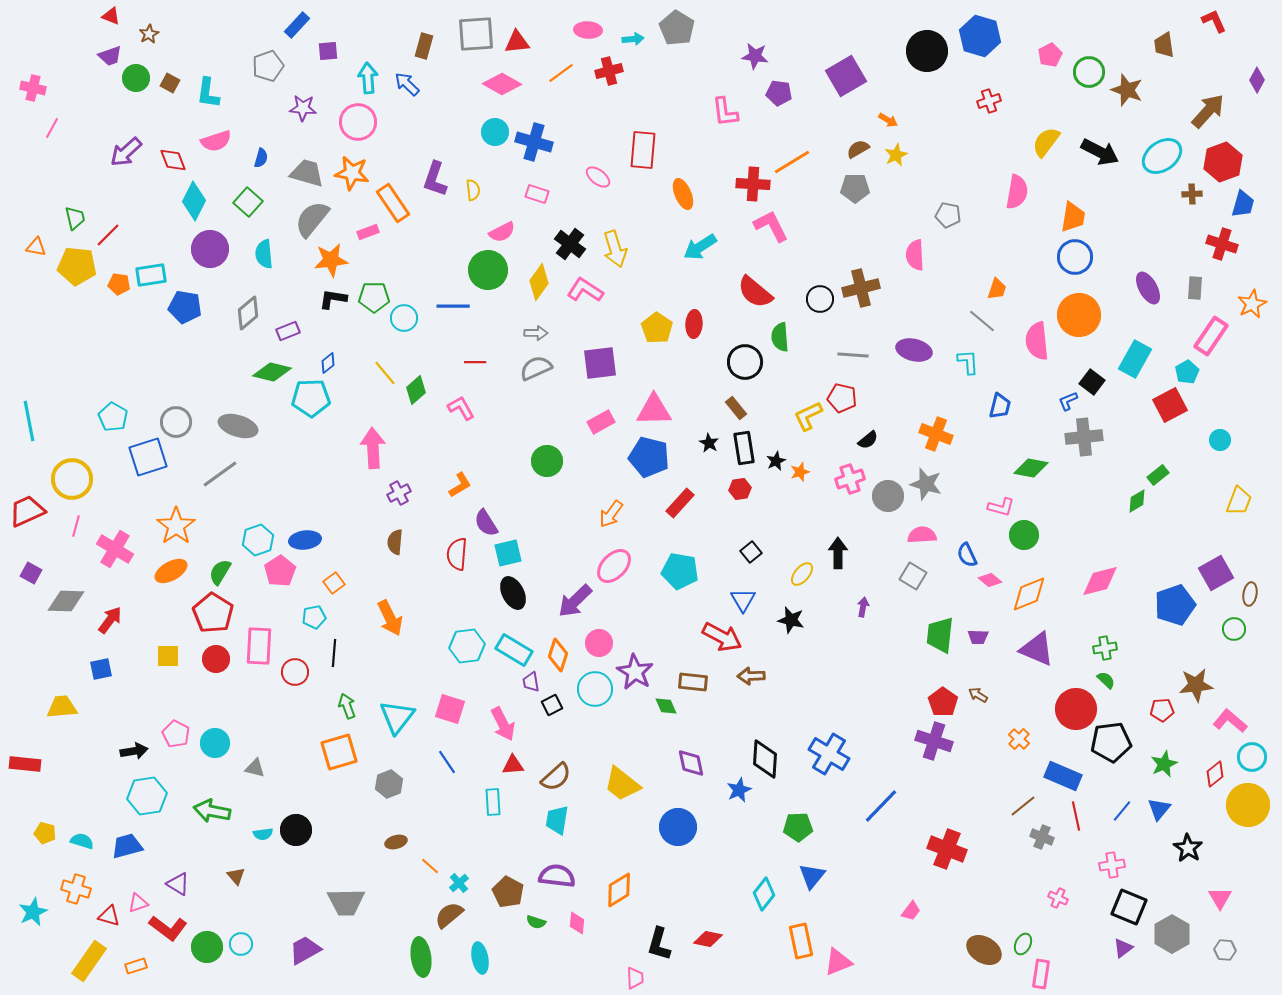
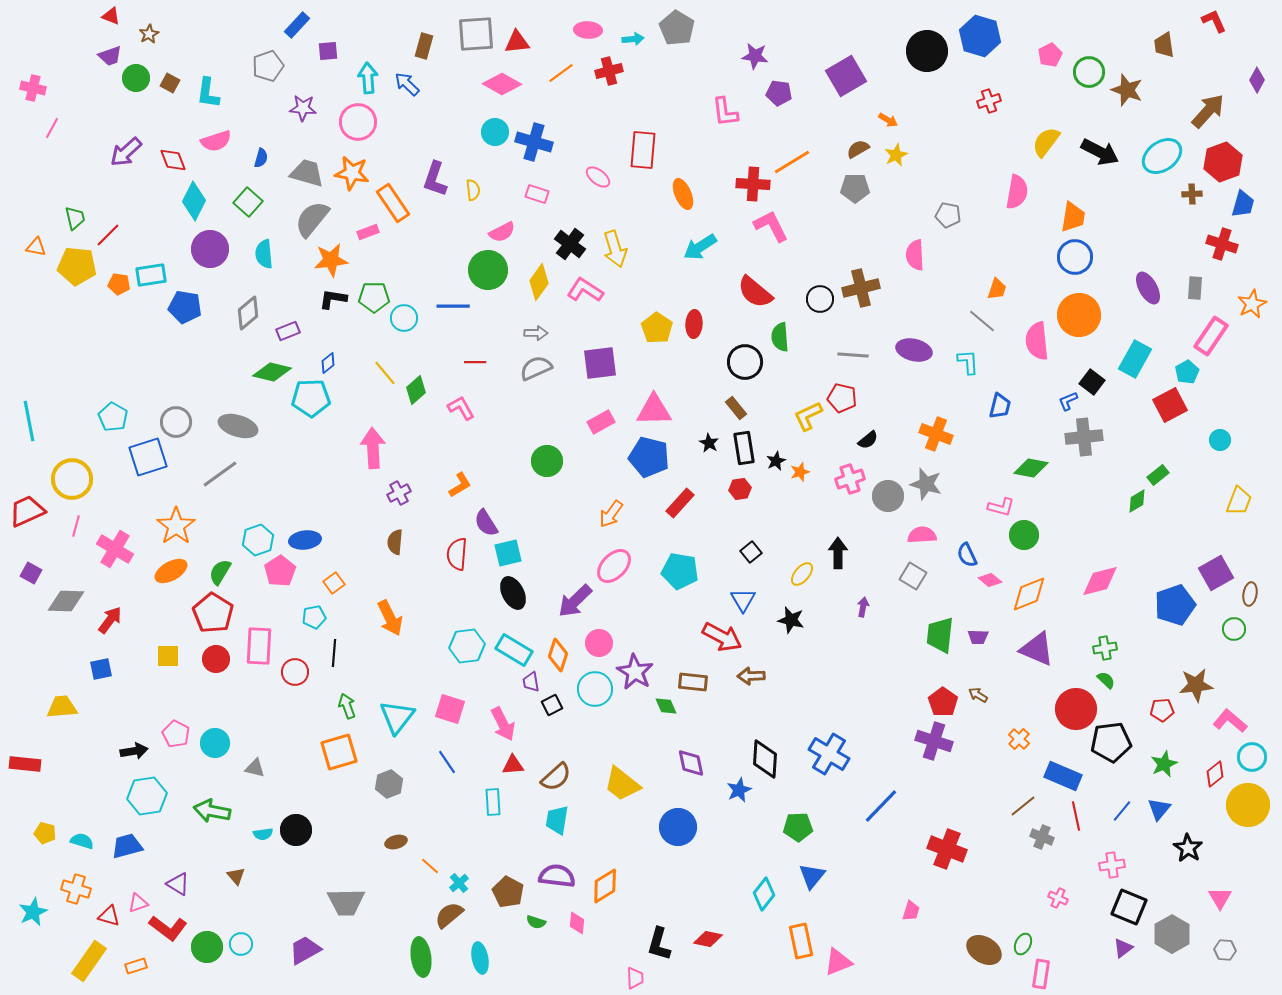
orange diamond at (619, 890): moved 14 px left, 4 px up
pink trapezoid at (911, 911): rotated 20 degrees counterclockwise
